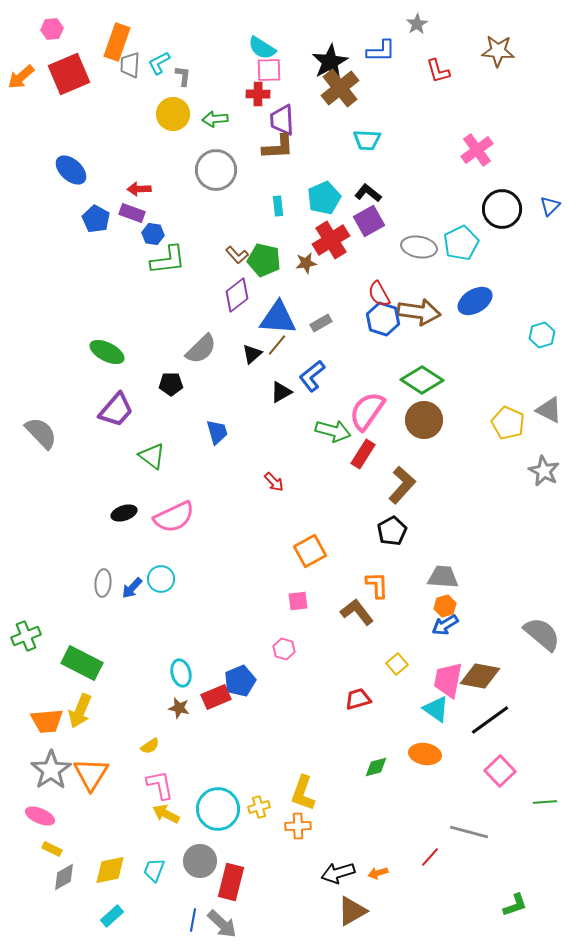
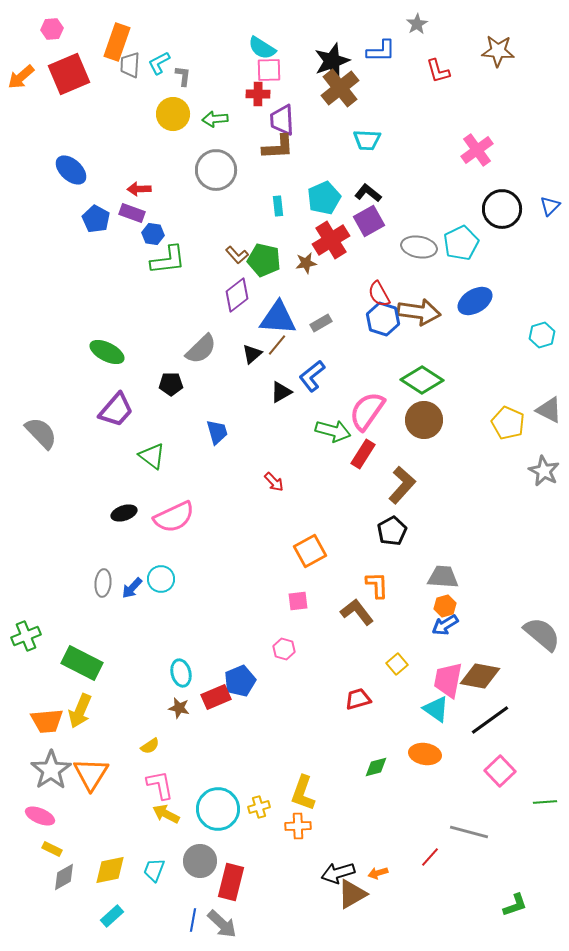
black star at (330, 62): moved 2 px right, 1 px up; rotated 9 degrees clockwise
brown triangle at (352, 911): moved 17 px up
